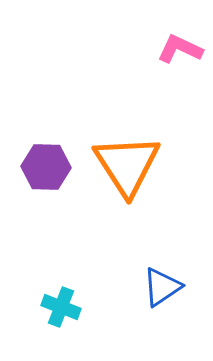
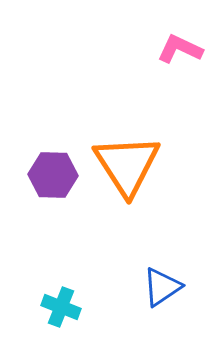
purple hexagon: moved 7 px right, 8 px down
